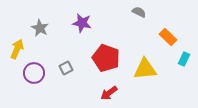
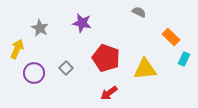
orange rectangle: moved 3 px right
gray square: rotated 16 degrees counterclockwise
